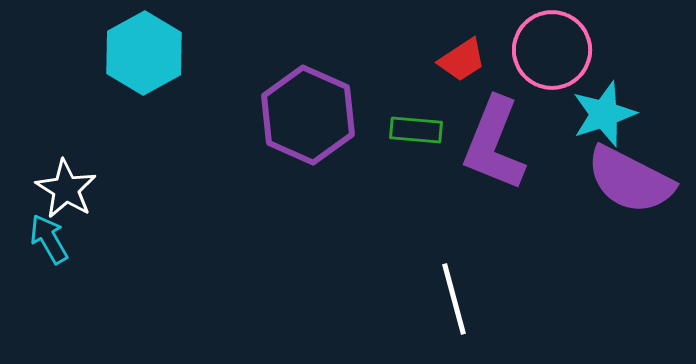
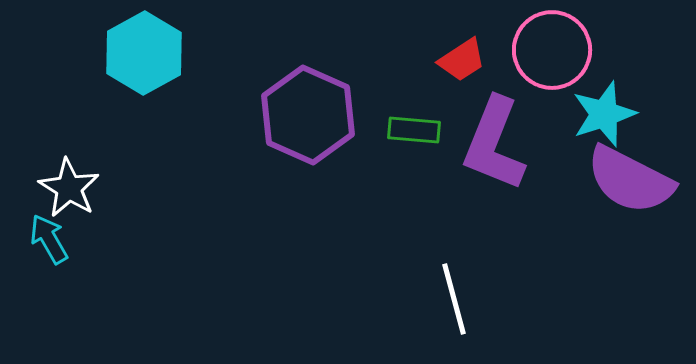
green rectangle: moved 2 px left
white star: moved 3 px right, 1 px up
